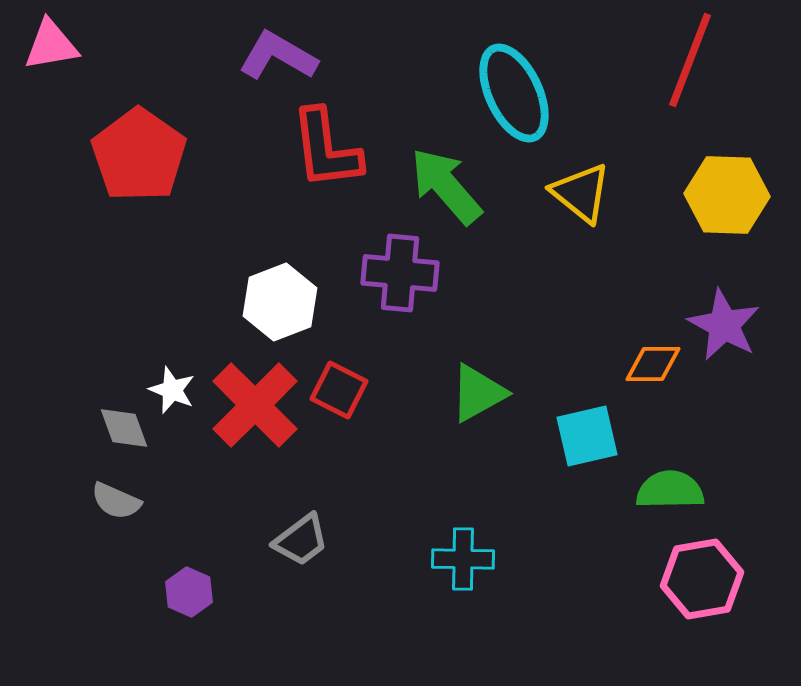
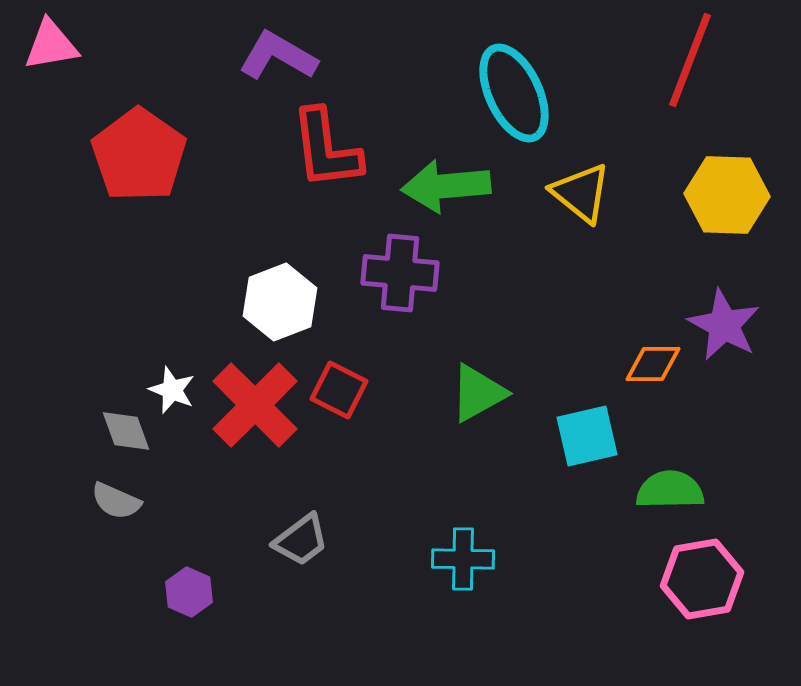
green arrow: rotated 54 degrees counterclockwise
gray diamond: moved 2 px right, 3 px down
